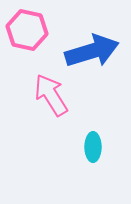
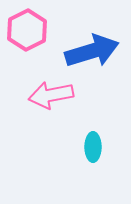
pink hexagon: rotated 21 degrees clockwise
pink arrow: rotated 69 degrees counterclockwise
